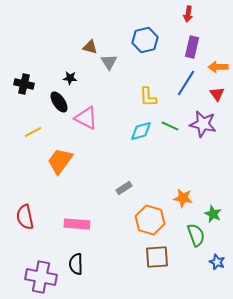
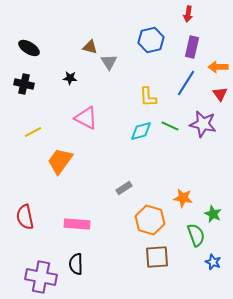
blue hexagon: moved 6 px right
red triangle: moved 3 px right
black ellipse: moved 30 px left, 54 px up; rotated 25 degrees counterclockwise
blue star: moved 4 px left
